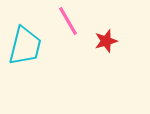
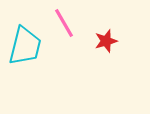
pink line: moved 4 px left, 2 px down
